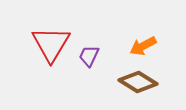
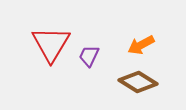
orange arrow: moved 2 px left, 1 px up
